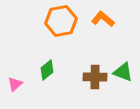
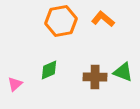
green diamond: moved 2 px right; rotated 15 degrees clockwise
